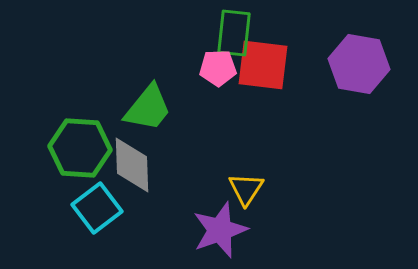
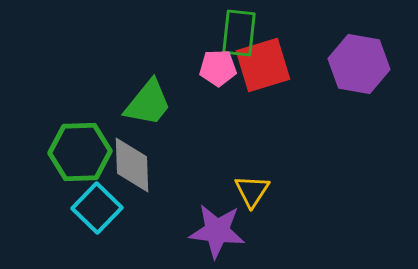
green rectangle: moved 5 px right
red square: rotated 24 degrees counterclockwise
green trapezoid: moved 5 px up
green hexagon: moved 4 px down; rotated 6 degrees counterclockwise
yellow triangle: moved 6 px right, 2 px down
cyan square: rotated 9 degrees counterclockwise
purple star: moved 3 px left, 1 px down; rotated 26 degrees clockwise
